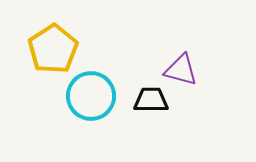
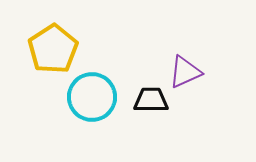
purple triangle: moved 4 px right, 2 px down; rotated 39 degrees counterclockwise
cyan circle: moved 1 px right, 1 px down
